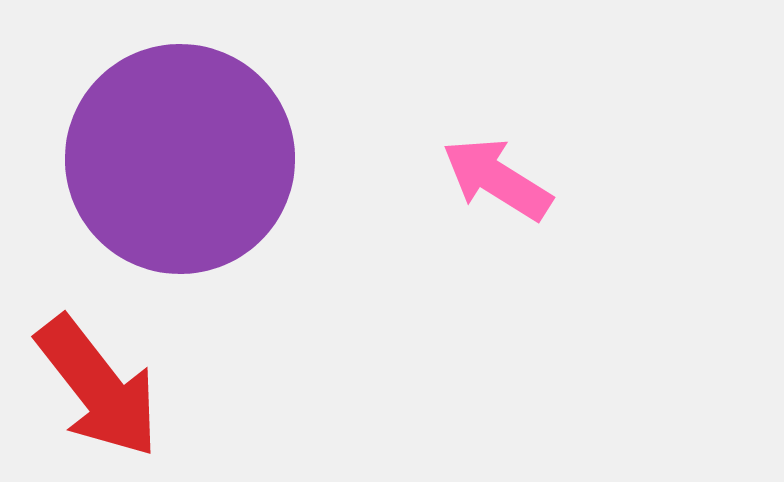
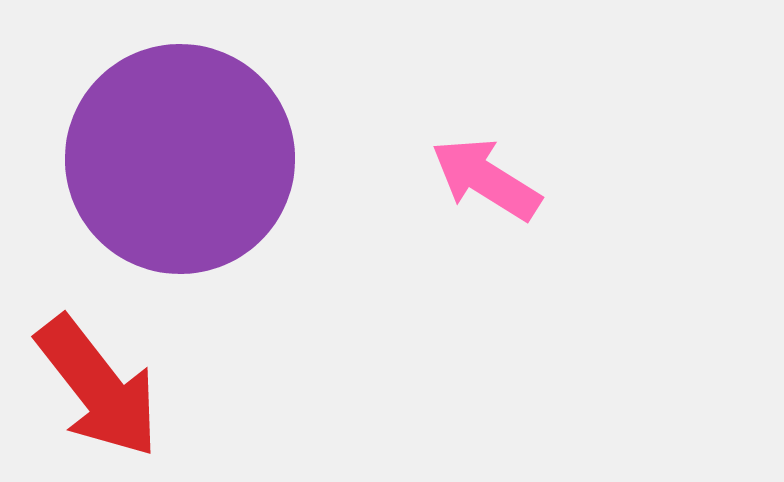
pink arrow: moved 11 px left
